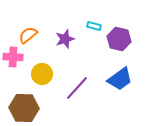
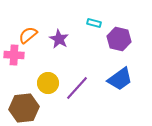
cyan rectangle: moved 3 px up
purple star: moved 6 px left; rotated 24 degrees counterclockwise
pink cross: moved 1 px right, 2 px up
yellow circle: moved 6 px right, 9 px down
brown hexagon: rotated 8 degrees counterclockwise
